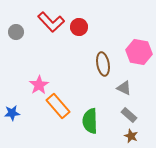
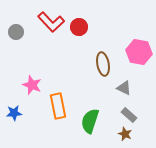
pink star: moved 7 px left; rotated 18 degrees counterclockwise
orange rectangle: rotated 30 degrees clockwise
blue star: moved 2 px right
green semicircle: rotated 20 degrees clockwise
brown star: moved 6 px left, 2 px up
